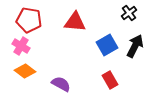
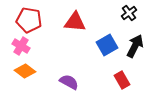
red rectangle: moved 12 px right
purple semicircle: moved 8 px right, 2 px up
